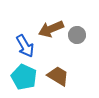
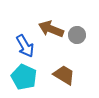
brown arrow: rotated 45 degrees clockwise
brown trapezoid: moved 6 px right, 1 px up
